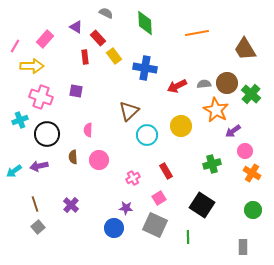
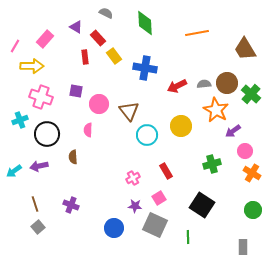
brown triangle at (129, 111): rotated 25 degrees counterclockwise
pink circle at (99, 160): moved 56 px up
purple cross at (71, 205): rotated 21 degrees counterclockwise
purple star at (126, 208): moved 9 px right, 2 px up
